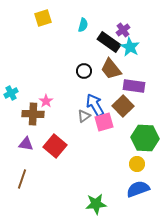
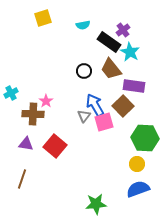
cyan semicircle: rotated 64 degrees clockwise
cyan star: moved 5 px down
gray triangle: rotated 16 degrees counterclockwise
